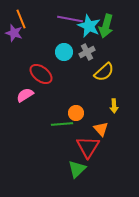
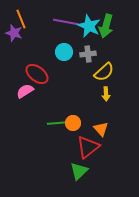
purple line: moved 4 px left, 3 px down
gray cross: moved 1 px right, 2 px down; rotated 21 degrees clockwise
red ellipse: moved 4 px left
pink semicircle: moved 4 px up
yellow arrow: moved 8 px left, 12 px up
orange circle: moved 3 px left, 10 px down
green line: moved 4 px left, 1 px up
red triangle: rotated 20 degrees clockwise
green triangle: moved 2 px right, 2 px down
